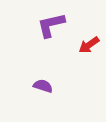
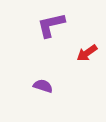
red arrow: moved 2 px left, 8 px down
